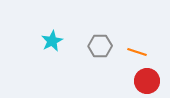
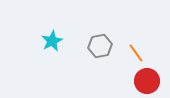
gray hexagon: rotated 10 degrees counterclockwise
orange line: moved 1 px left, 1 px down; rotated 36 degrees clockwise
